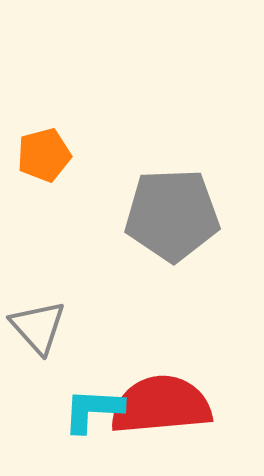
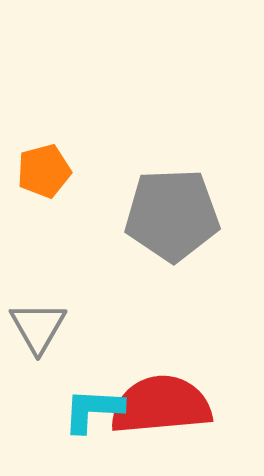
orange pentagon: moved 16 px down
gray triangle: rotated 12 degrees clockwise
